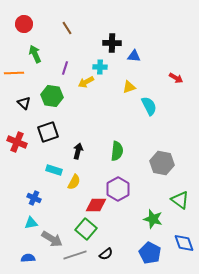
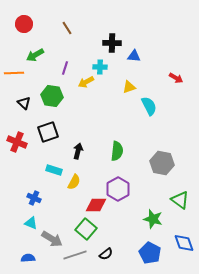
green arrow: moved 1 px down; rotated 96 degrees counterclockwise
cyan triangle: rotated 32 degrees clockwise
